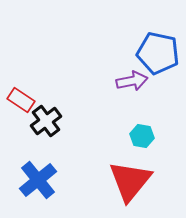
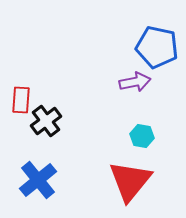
blue pentagon: moved 1 px left, 6 px up
purple arrow: moved 3 px right, 1 px down
red rectangle: rotated 60 degrees clockwise
